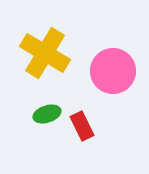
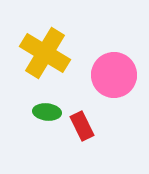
pink circle: moved 1 px right, 4 px down
green ellipse: moved 2 px up; rotated 24 degrees clockwise
